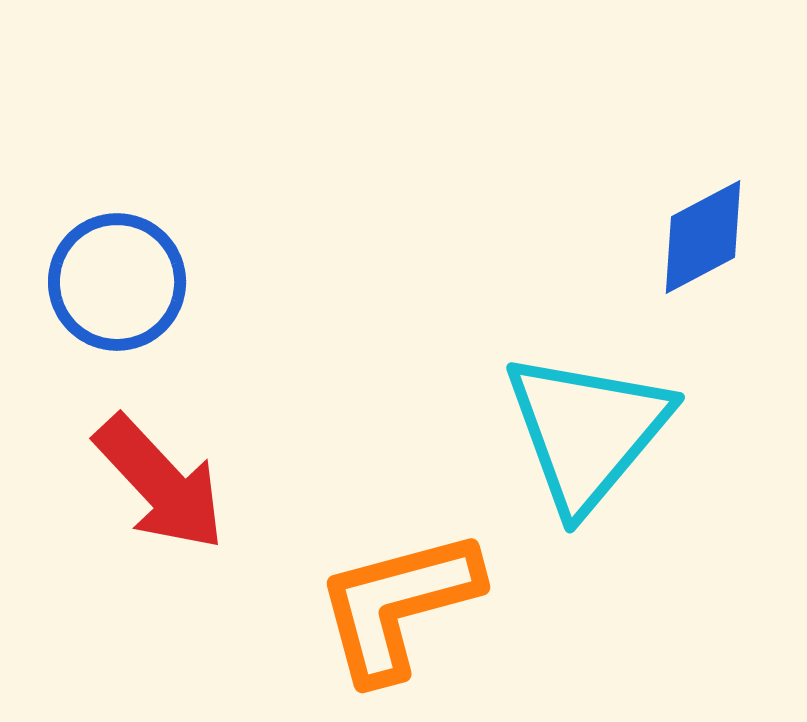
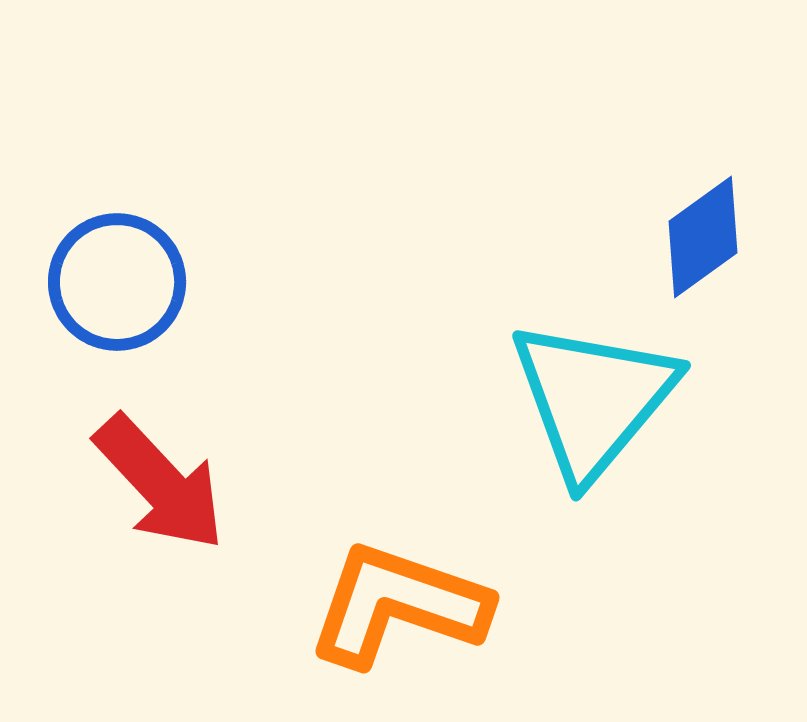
blue diamond: rotated 8 degrees counterclockwise
cyan triangle: moved 6 px right, 32 px up
orange L-shape: rotated 34 degrees clockwise
